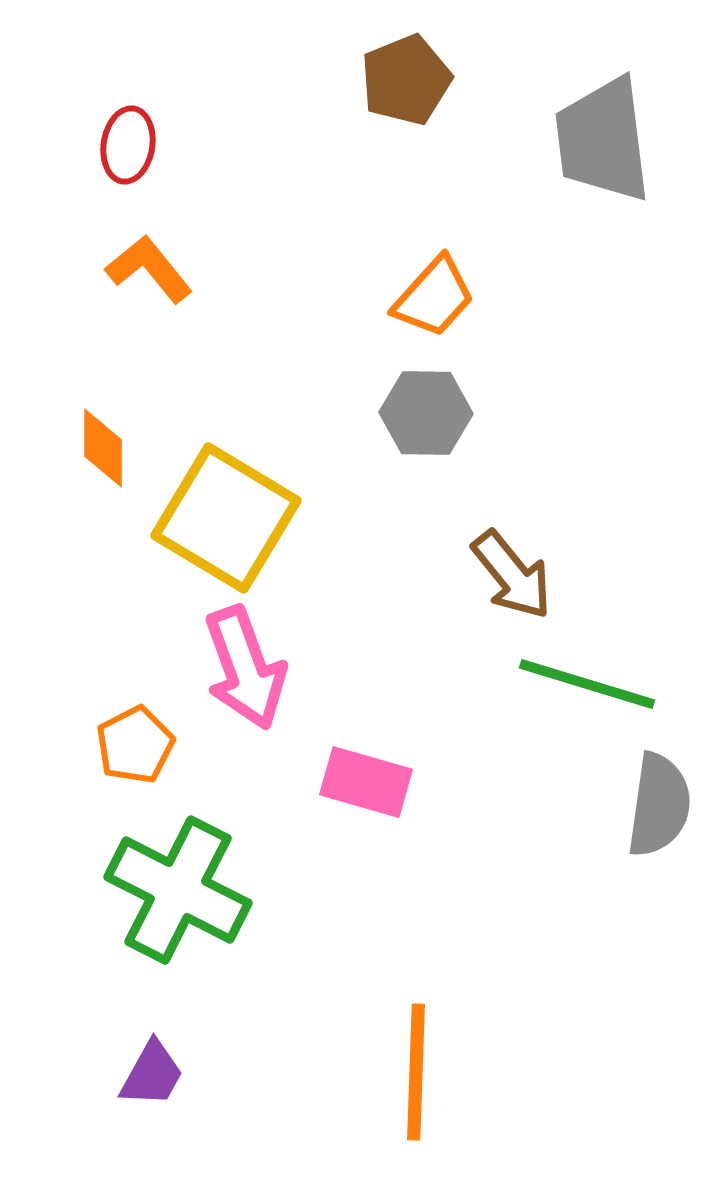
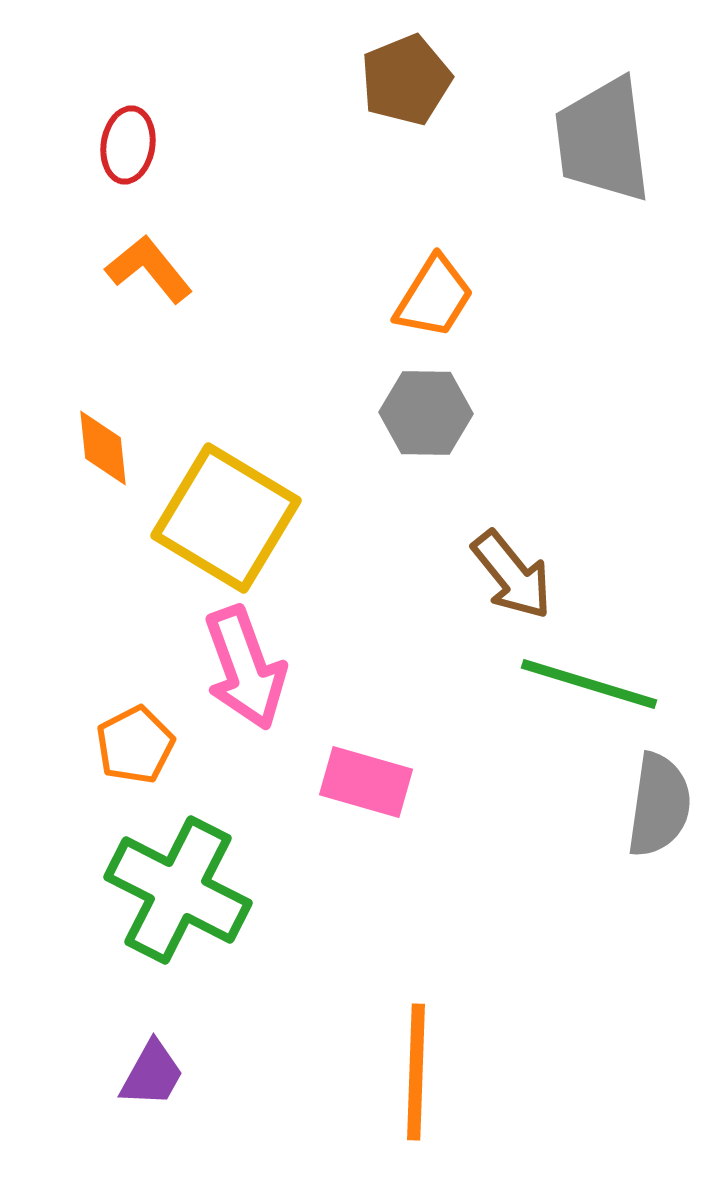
orange trapezoid: rotated 10 degrees counterclockwise
orange diamond: rotated 6 degrees counterclockwise
green line: moved 2 px right
